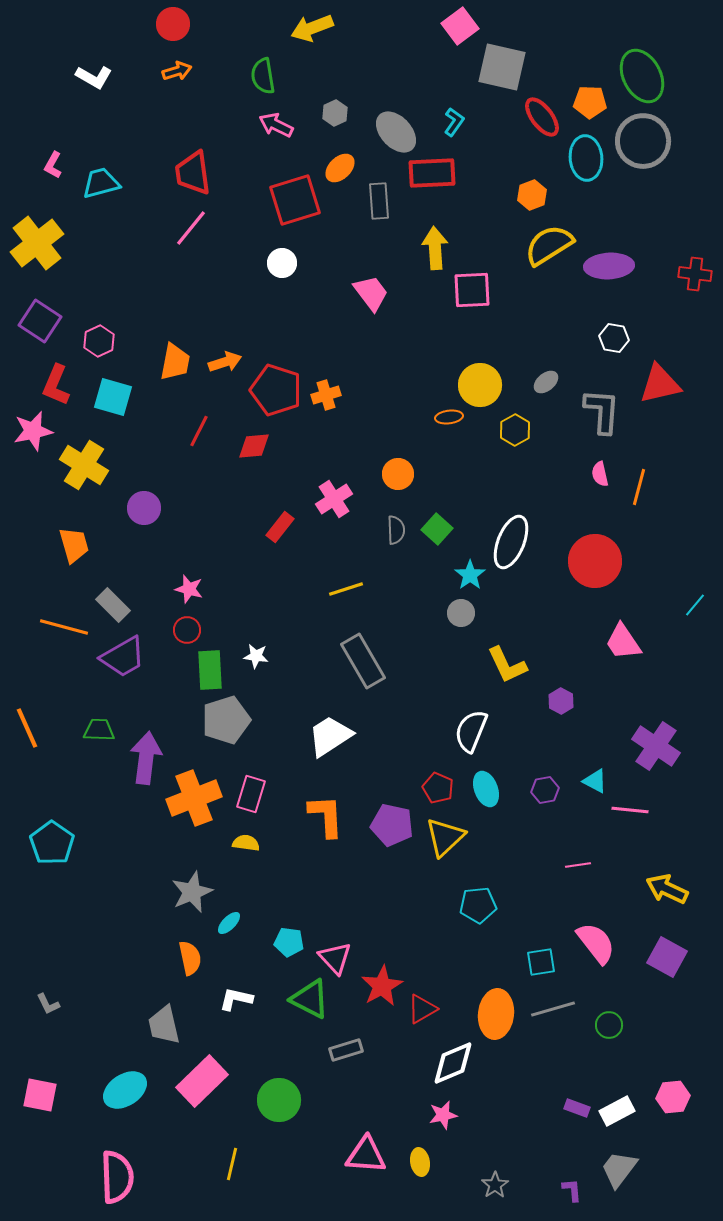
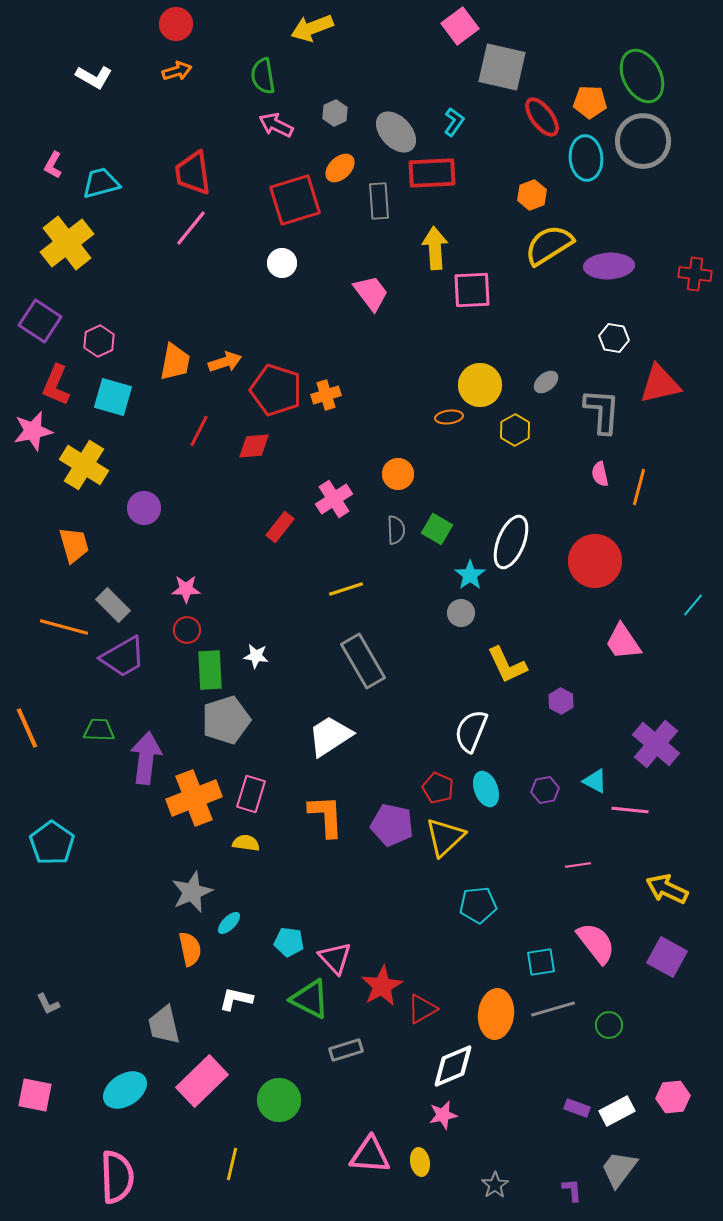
red circle at (173, 24): moved 3 px right
yellow cross at (37, 243): moved 30 px right
green square at (437, 529): rotated 12 degrees counterclockwise
pink star at (189, 589): moved 3 px left; rotated 16 degrees counterclockwise
cyan line at (695, 605): moved 2 px left
purple cross at (656, 746): moved 2 px up; rotated 6 degrees clockwise
orange semicircle at (190, 958): moved 9 px up
white diamond at (453, 1063): moved 3 px down
pink square at (40, 1095): moved 5 px left
pink triangle at (366, 1155): moved 4 px right
